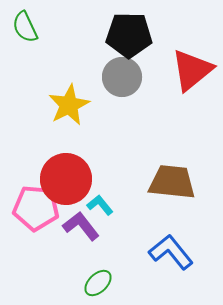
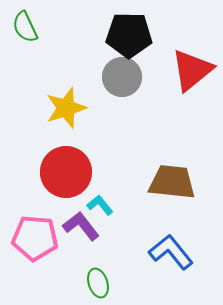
yellow star: moved 3 px left, 3 px down; rotated 9 degrees clockwise
red circle: moved 7 px up
pink pentagon: moved 1 px left, 30 px down
green ellipse: rotated 64 degrees counterclockwise
